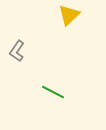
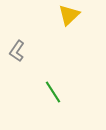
green line: rotated 30 degrees clockwise
